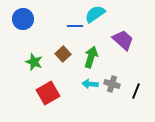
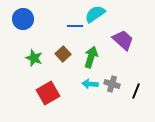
green star: moved 4 px up
